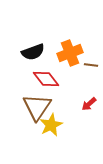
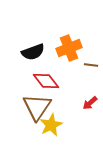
orange cross: moved 1 px left, 5 px up
red diamond: moved 2 px down
red arrow: moved 1 px right, 1 px up
